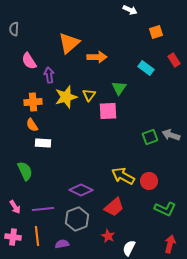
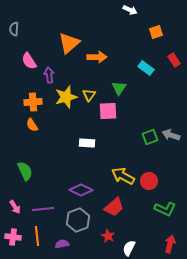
white rectangle: moved 44 px right
gray hexagon: moved 1 px right, 1 px down
